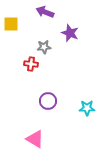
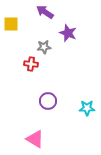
purple arrow: rotated 12 degrees clockwise
purple star: moved 2 px left
